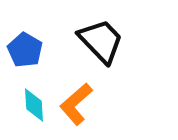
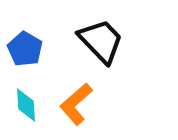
blue pentagon: moved 1 px up
cyan diamond: moved 8 px left
